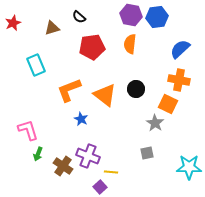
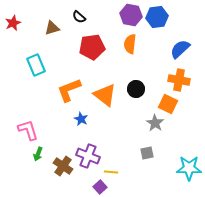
cyan star: moved 1 px down
